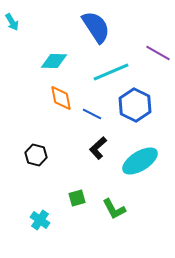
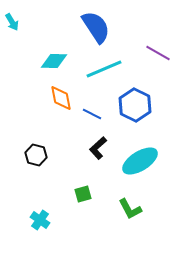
cyan line: moved 7 px left, 3 px up
green square: moved 6 px right, 4 px up
green L-shape: moved 16 px right
